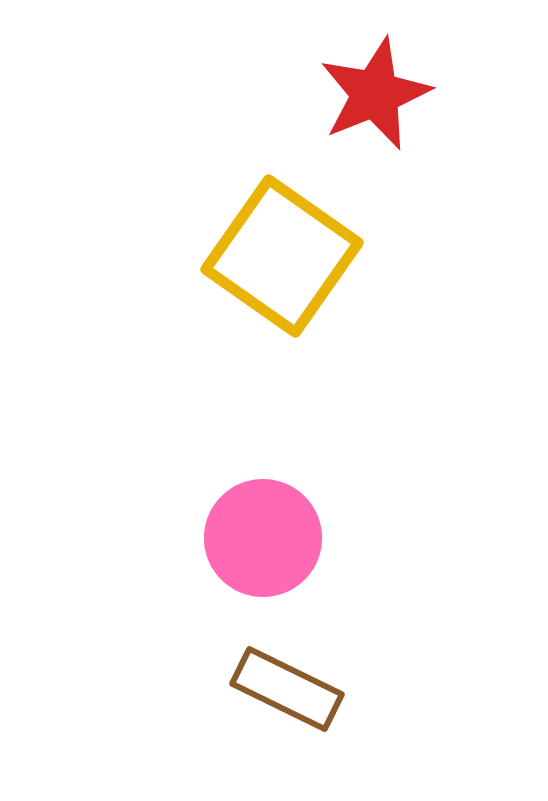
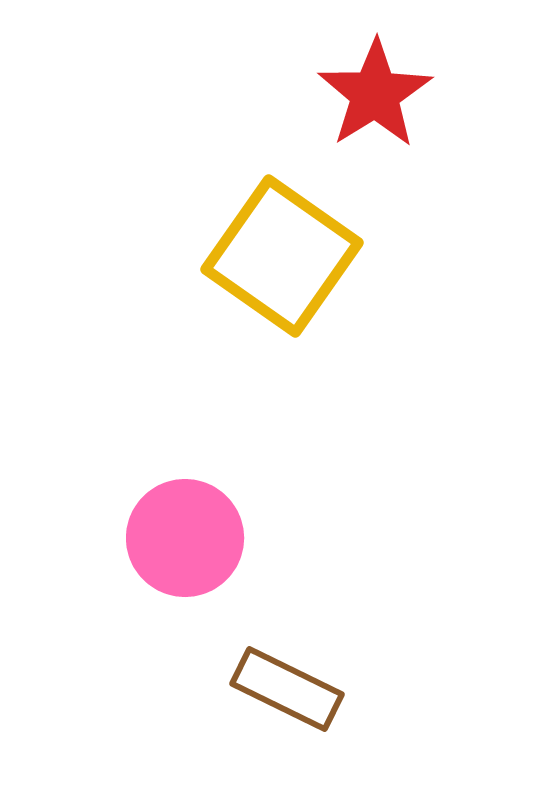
red star: rotated 10 degrees counterclockwise
pink circle: moved 78 px left
